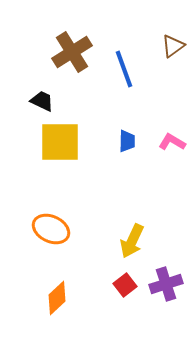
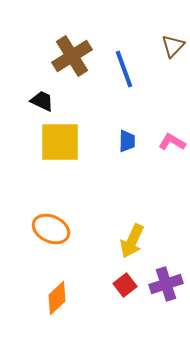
brown triangle: rotated 10 degrees counterclockwise
brown cross: moved 4 px down
